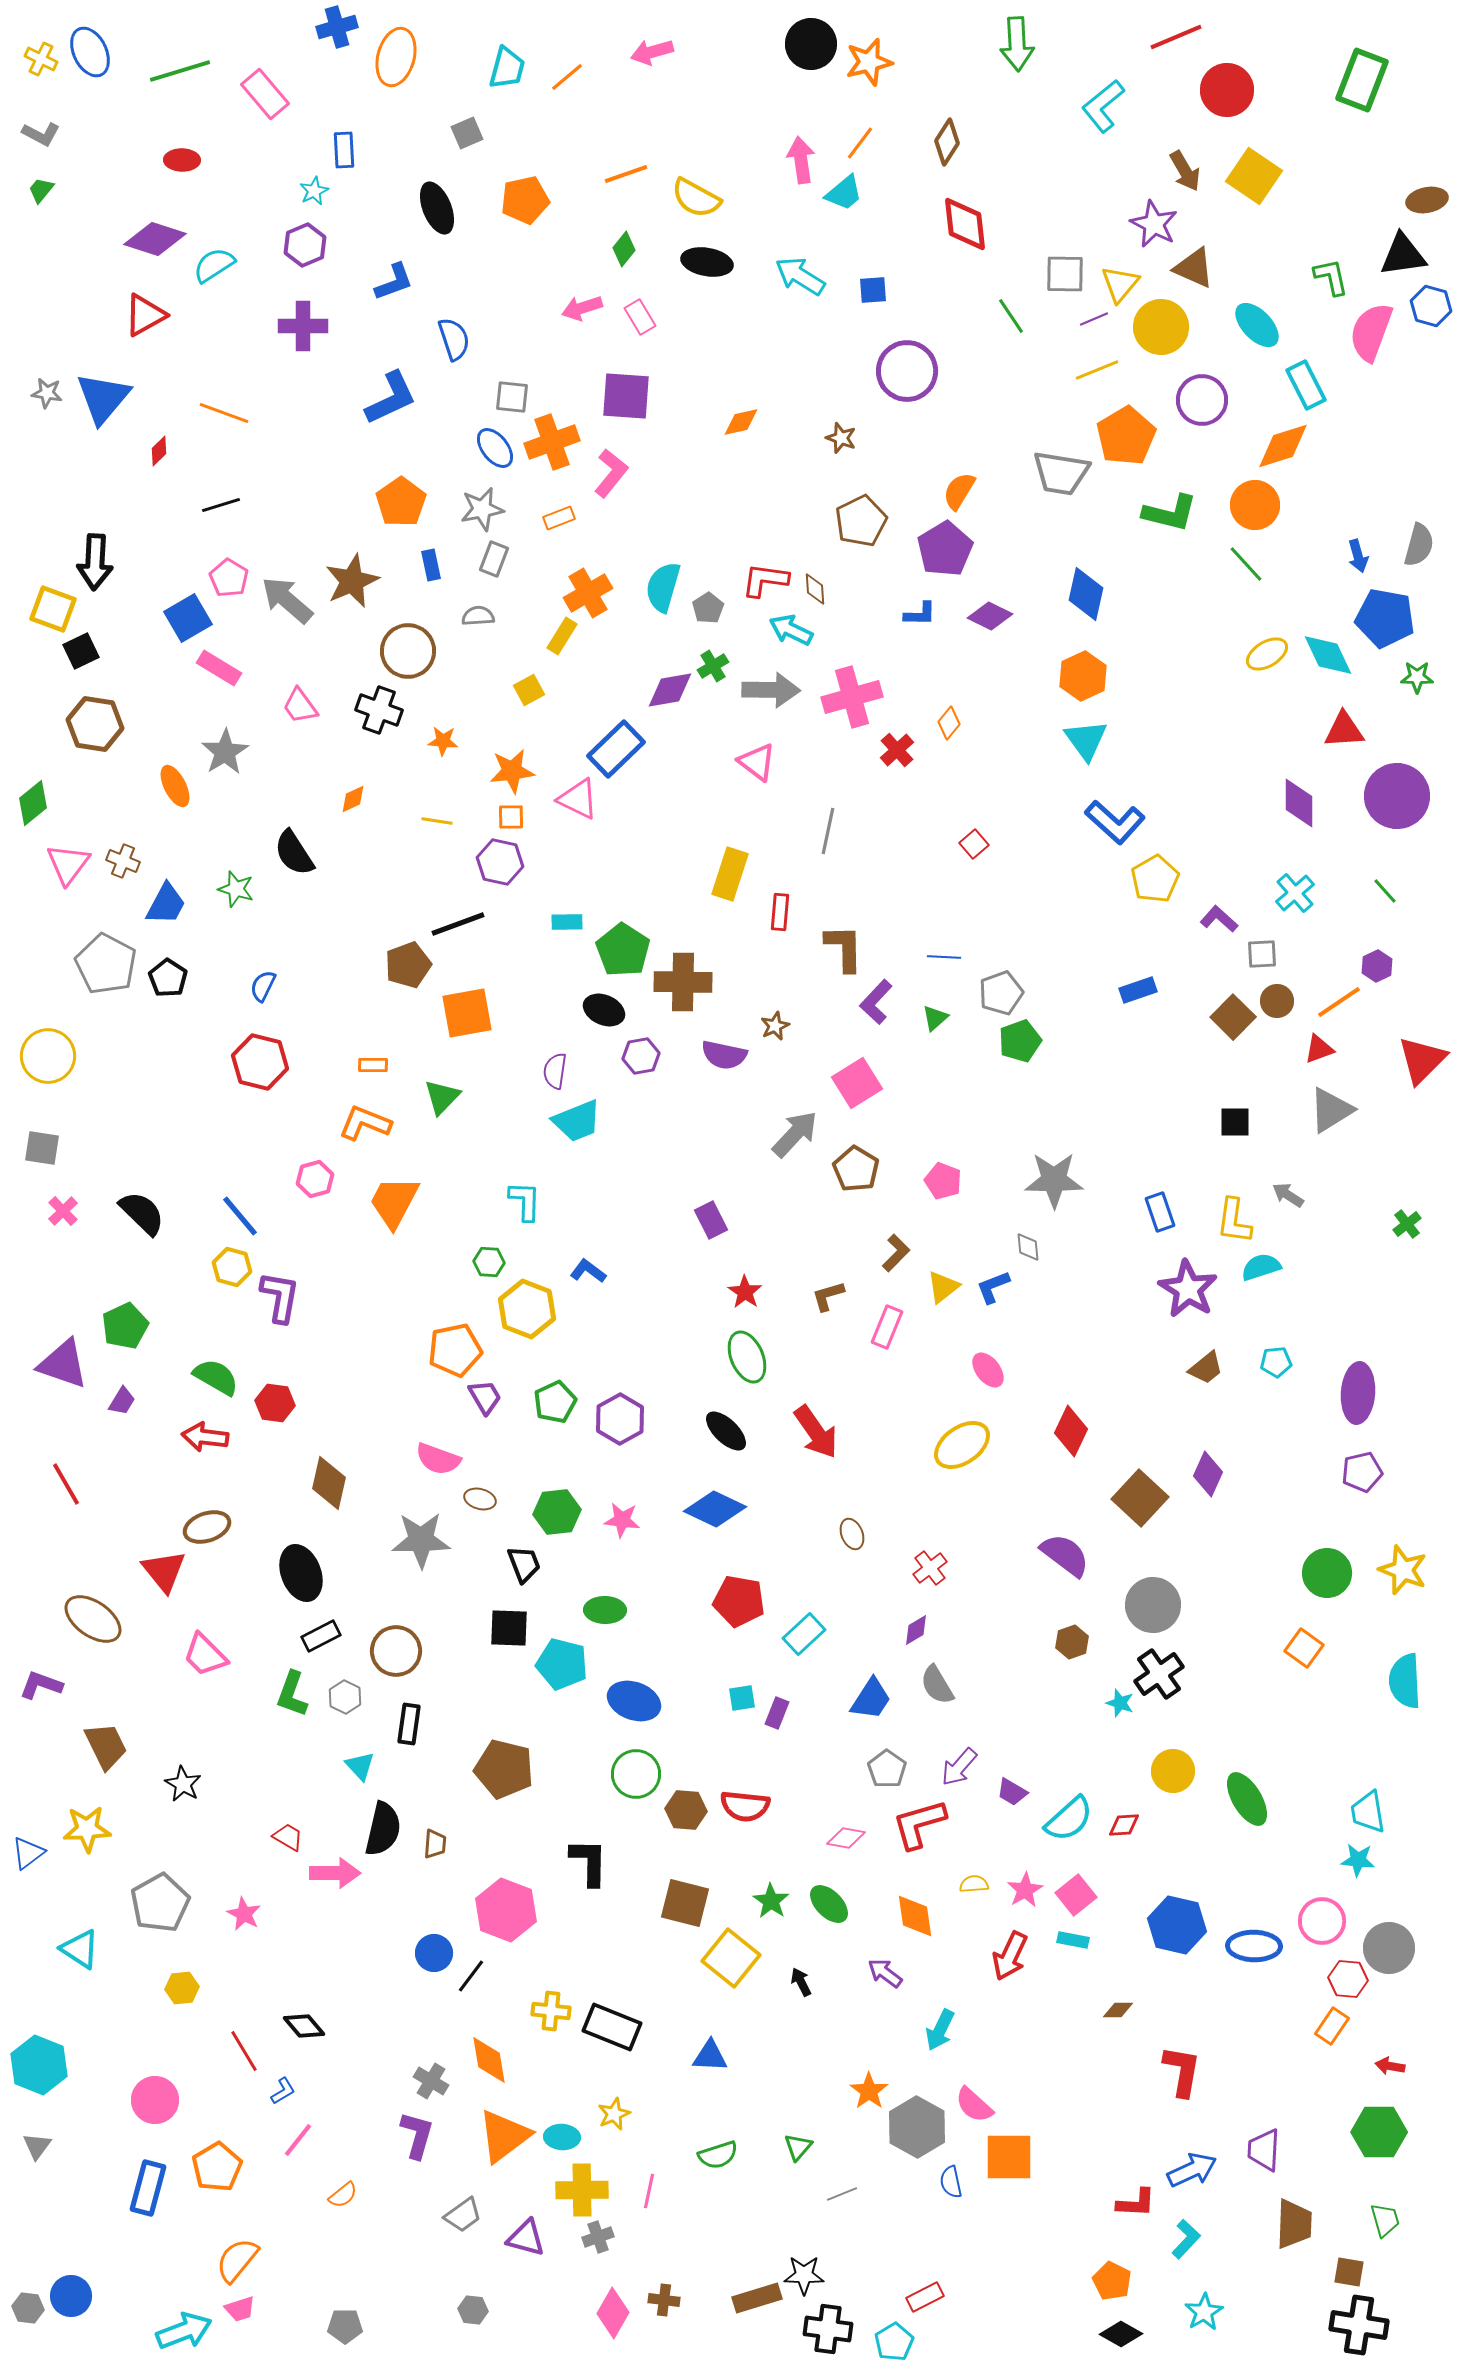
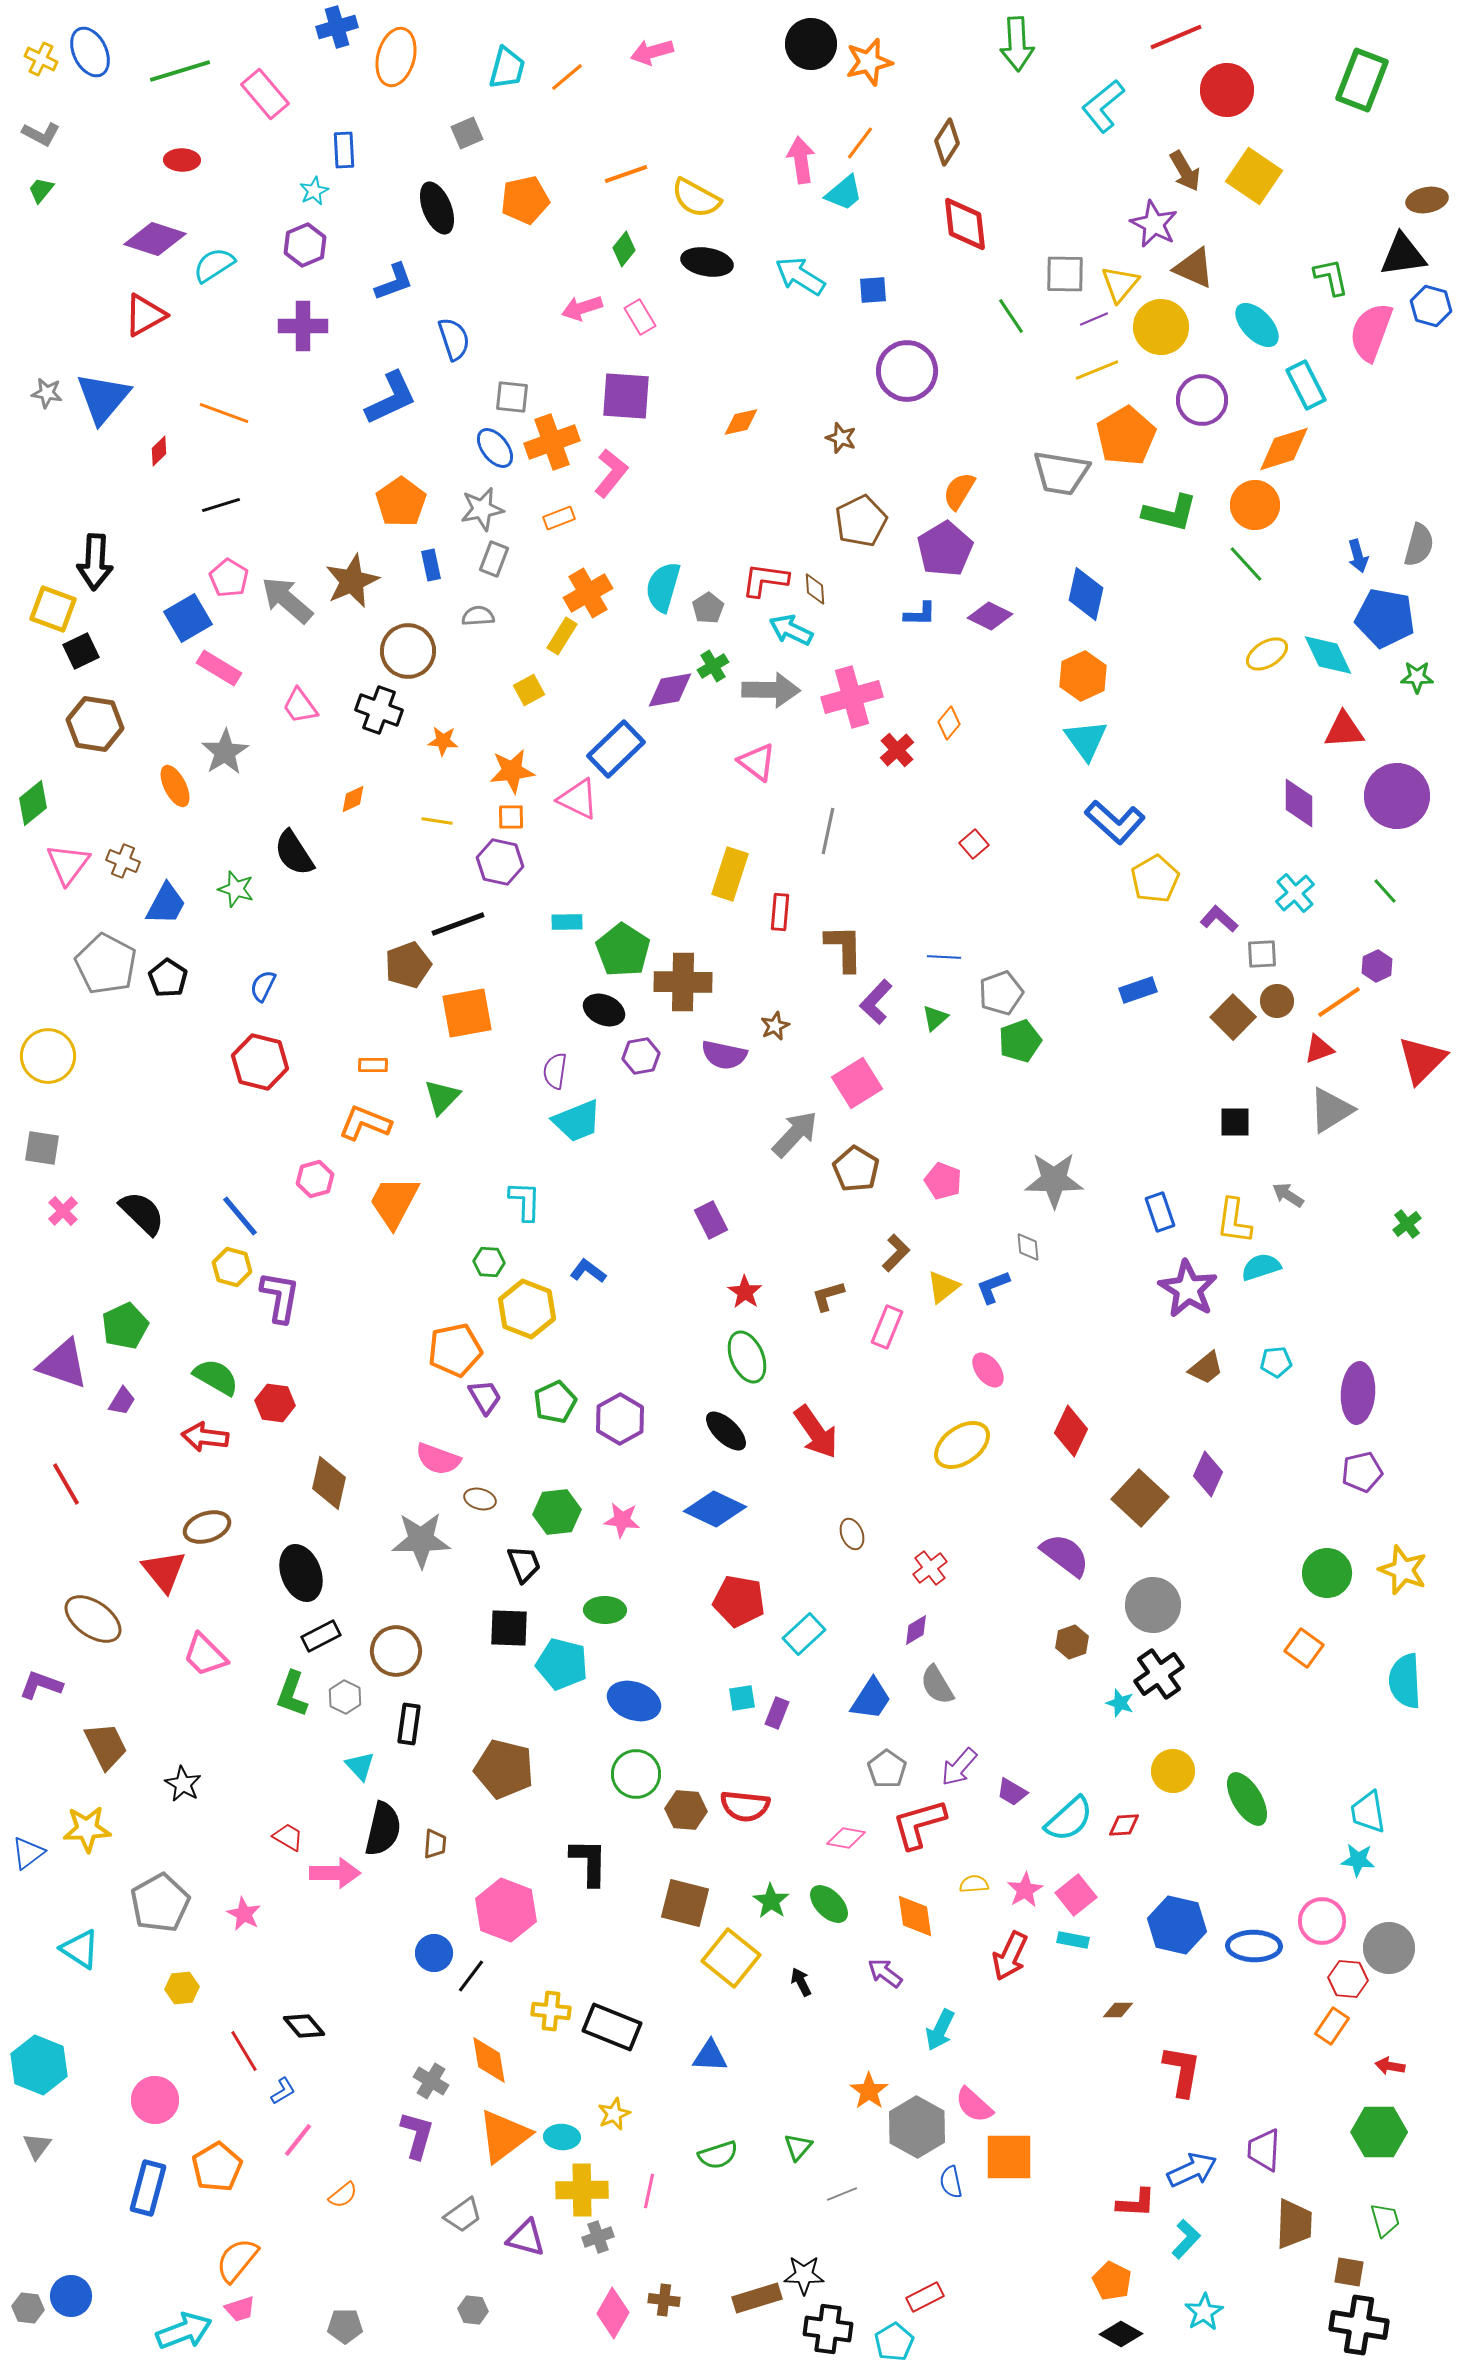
orange diamond at (1283, 446): moved 1 px right, 3 px down
